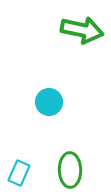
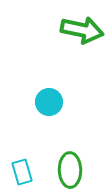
cyan rectangle: moved 3 px right, 1 px up; rotated 40 degrees counterclockwise
